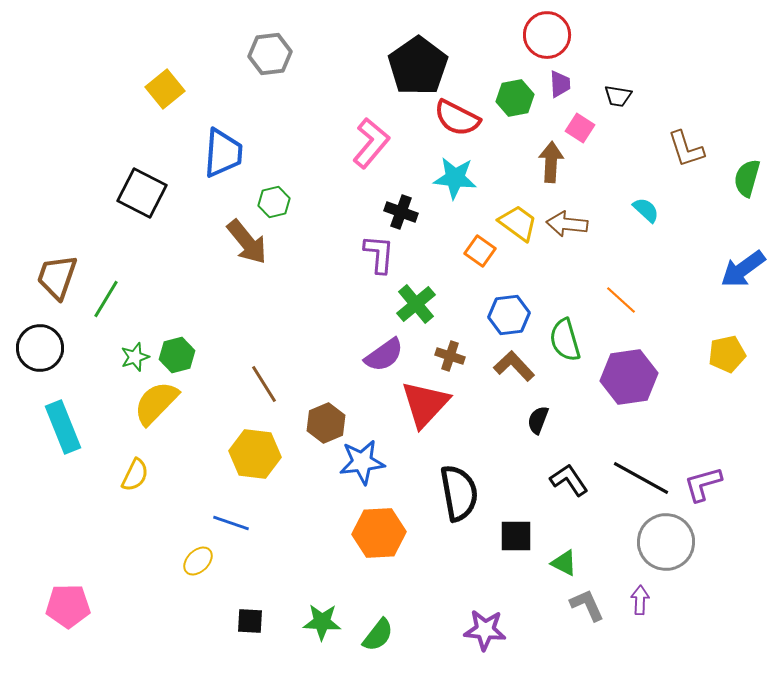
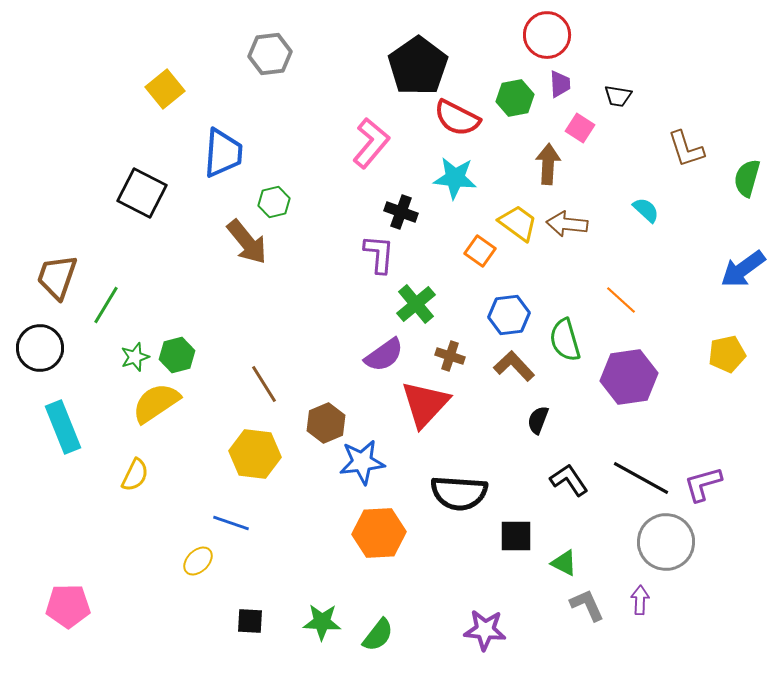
brown arrow at (551, 162): moved 3 px left, 2 px down
green line at (106, 299): moved 6 px down
yellow semicircle at (156, 403): rotated 12 degrees clockwise
black semicircle at (459, 493): rotated 104 degrees clockwise
